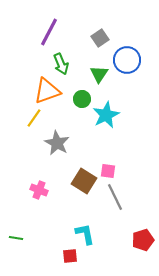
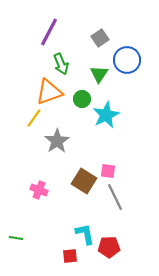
orange triangle: moved 2 px right, 1 px down
gray star: moved 2 px up; rotated 10 degrees clockwise
red pentagon: moved 34 px left, 7 px down; rotated 15 degrees clockwise
